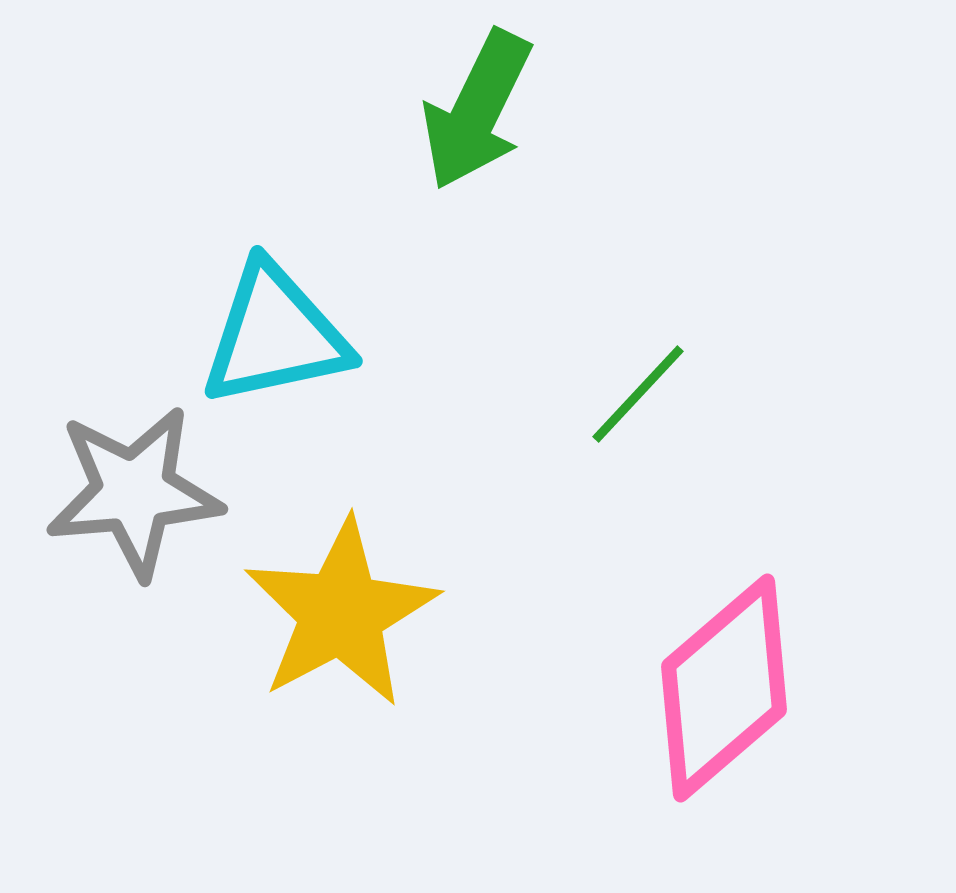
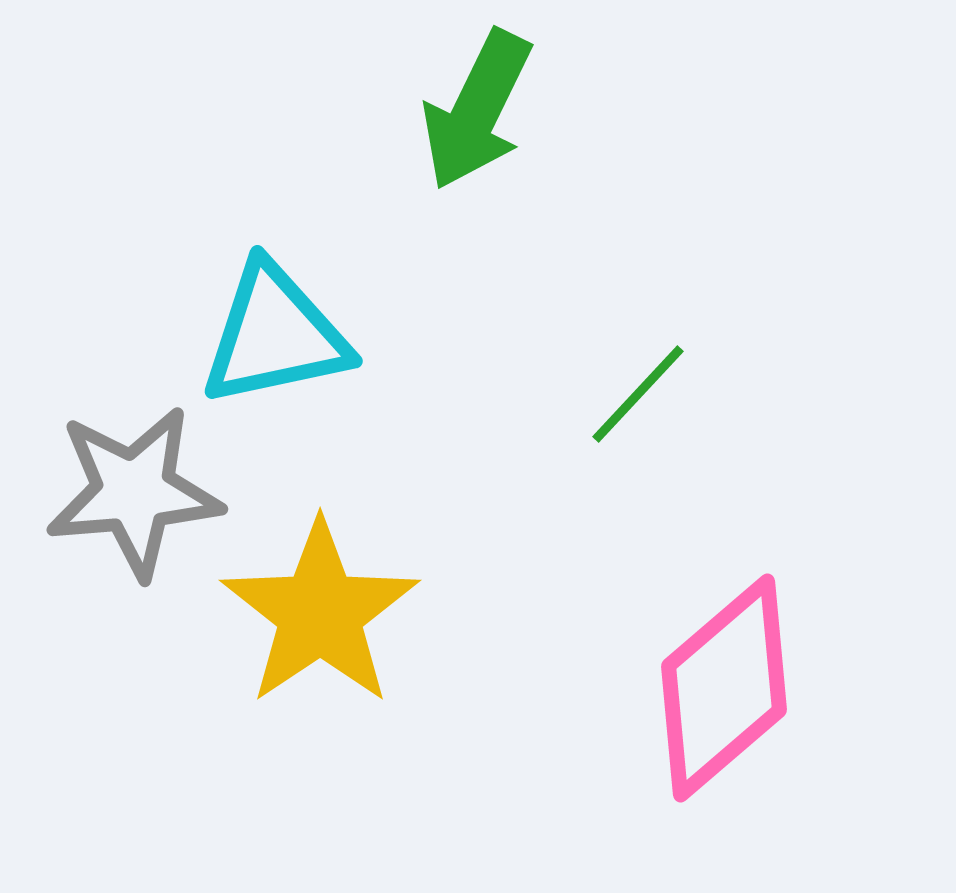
yellow star: moved 21 px left; rotated 6 degrees counterclockwise
